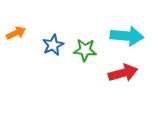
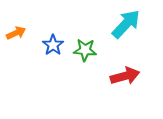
cyan arrow: moved 1 px left, 12 px up; rotated 52 degrees counterclockwise
blue star: rotated 10 degrees counterclockwise
red arrow: moved 2 px right, 3 px down
